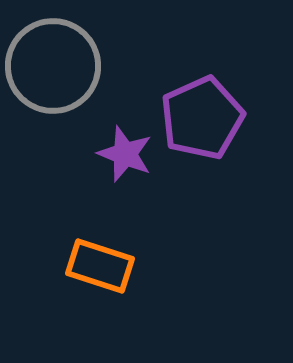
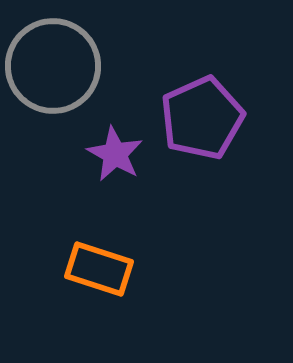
purple star: moved 10 px left; rotated 8 degrees clockwise
orange rectangle: moved 1 px left, 3 px down
